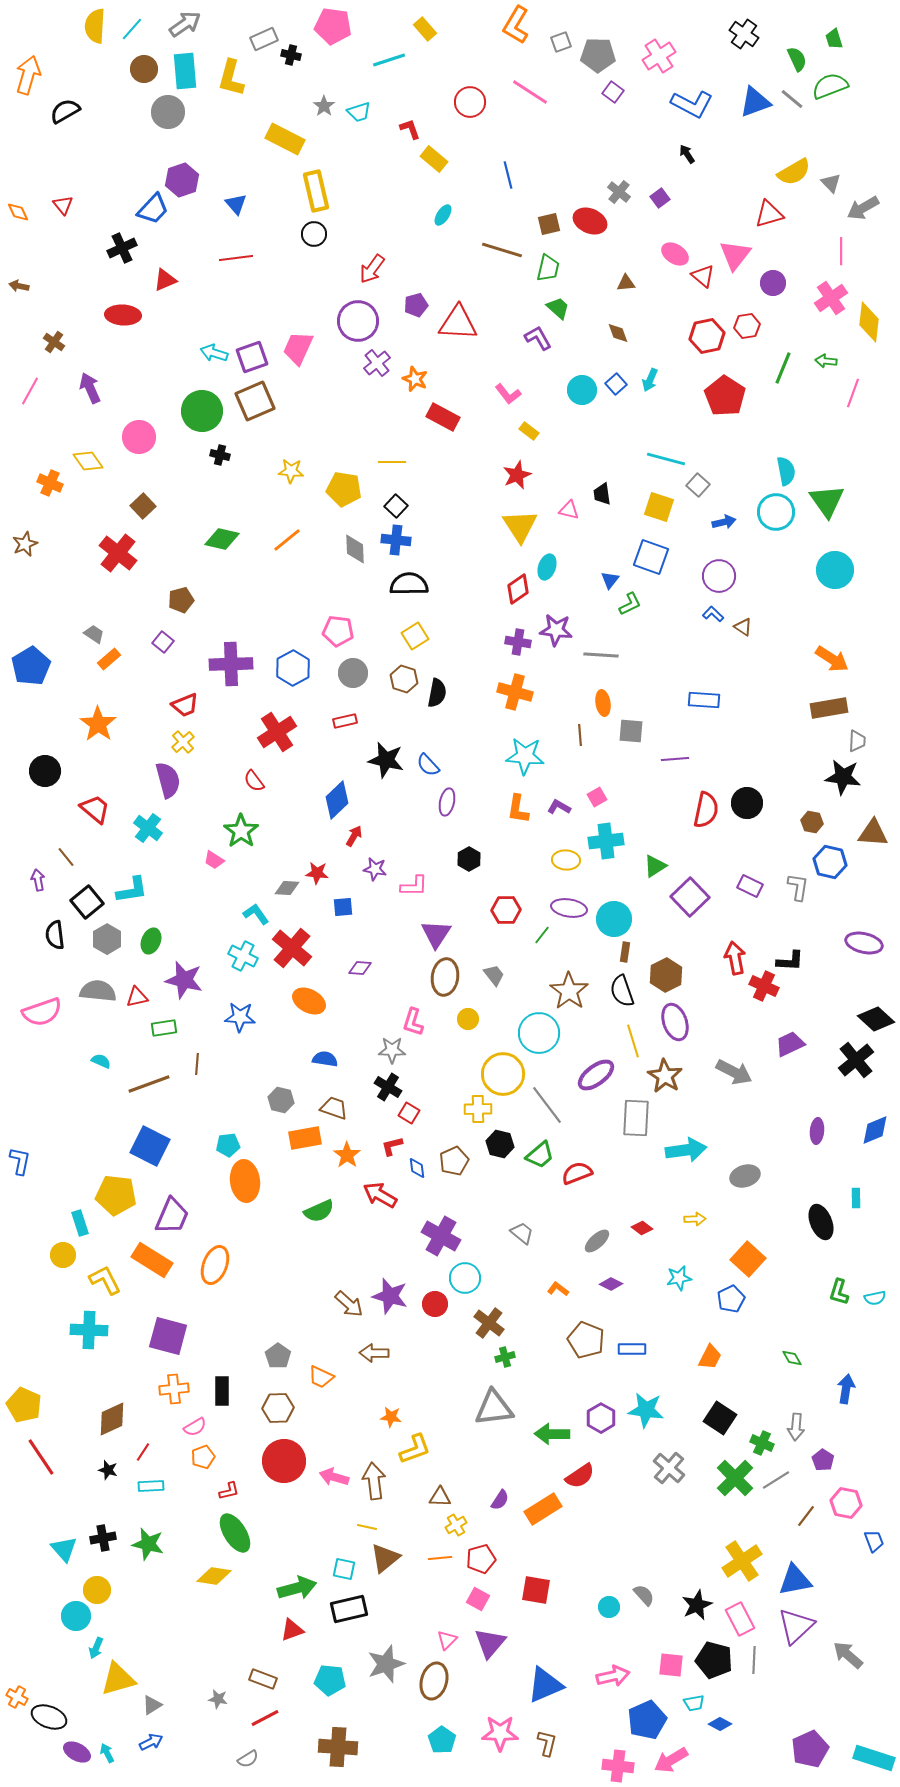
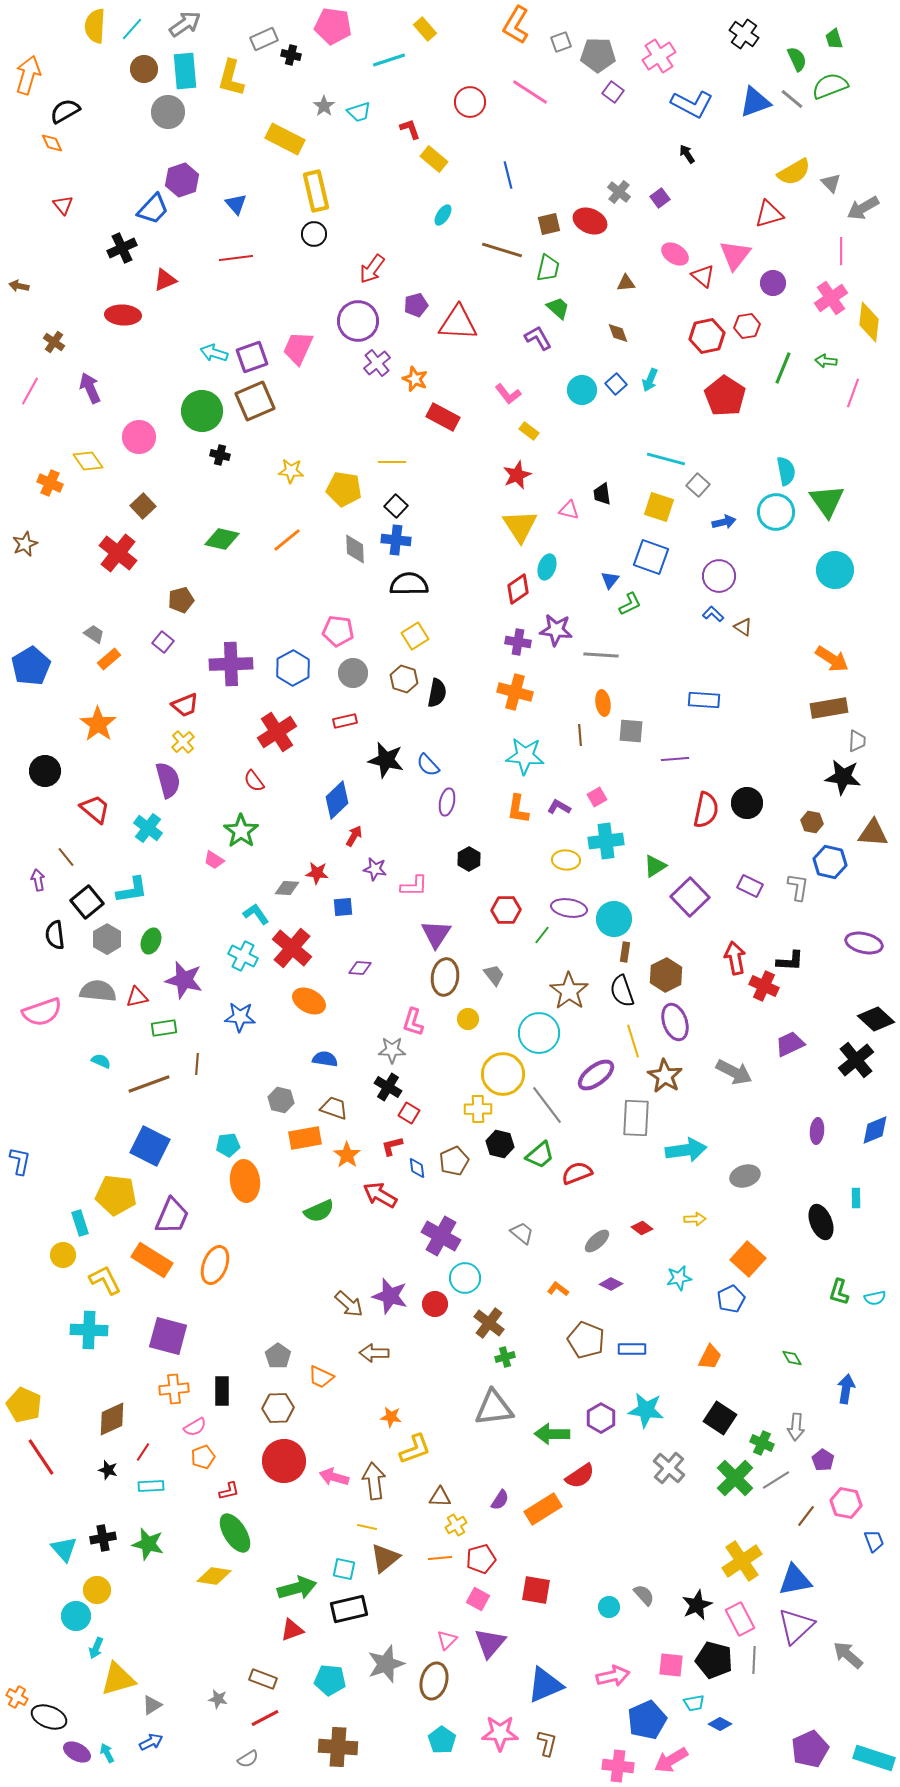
orange diamond at (18, 212): moved 34 px right, 69 px up
